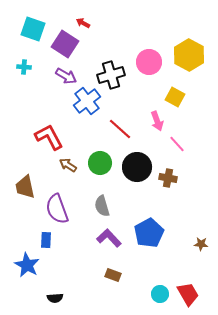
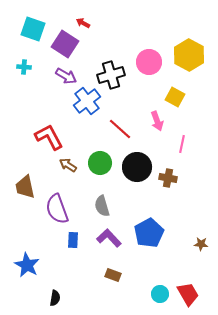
pink line: moved 5 px right; rotated 54 degrees clockwise
blue rectangle: moved 27 px right
black semicircle: rotated 77 degrees counterclockwise
